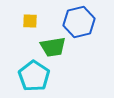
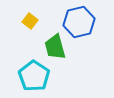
yellow square: rotated 35 degrees clockwise
green trapezoid: moved 2 px right; rotated 84 degrees clockwise
